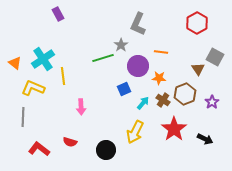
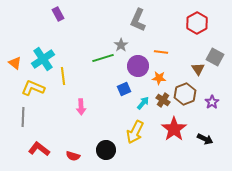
gray L-shape: moved 4 px up
red semicircle: moved 3 px right, 14 px down
